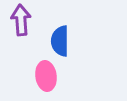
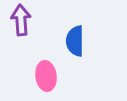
blue semicircle: moved 15 px right
